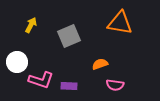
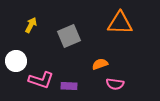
orange triangle: rotated 8 degrees counterclockwise
white circle: moved 1 px left, 1 px up
pink semicircle: moved 1 px up
